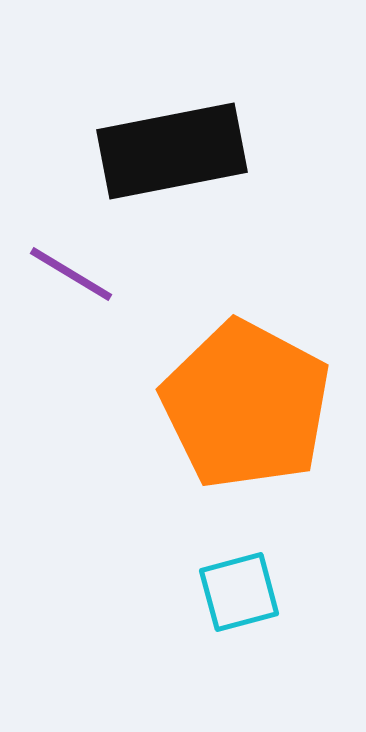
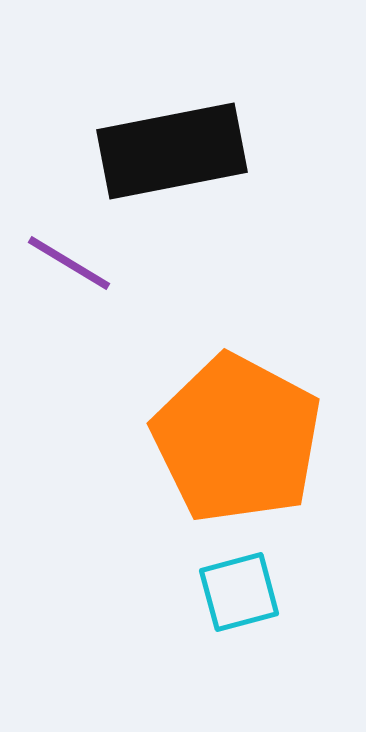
purple line: moved 2 px left, 11 px up
orange pentagon: moved 9 px left, 34 px down
